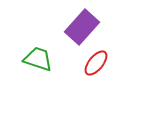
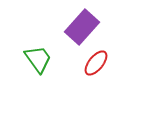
green trapezoid: rotated 36 degrees clockwise
